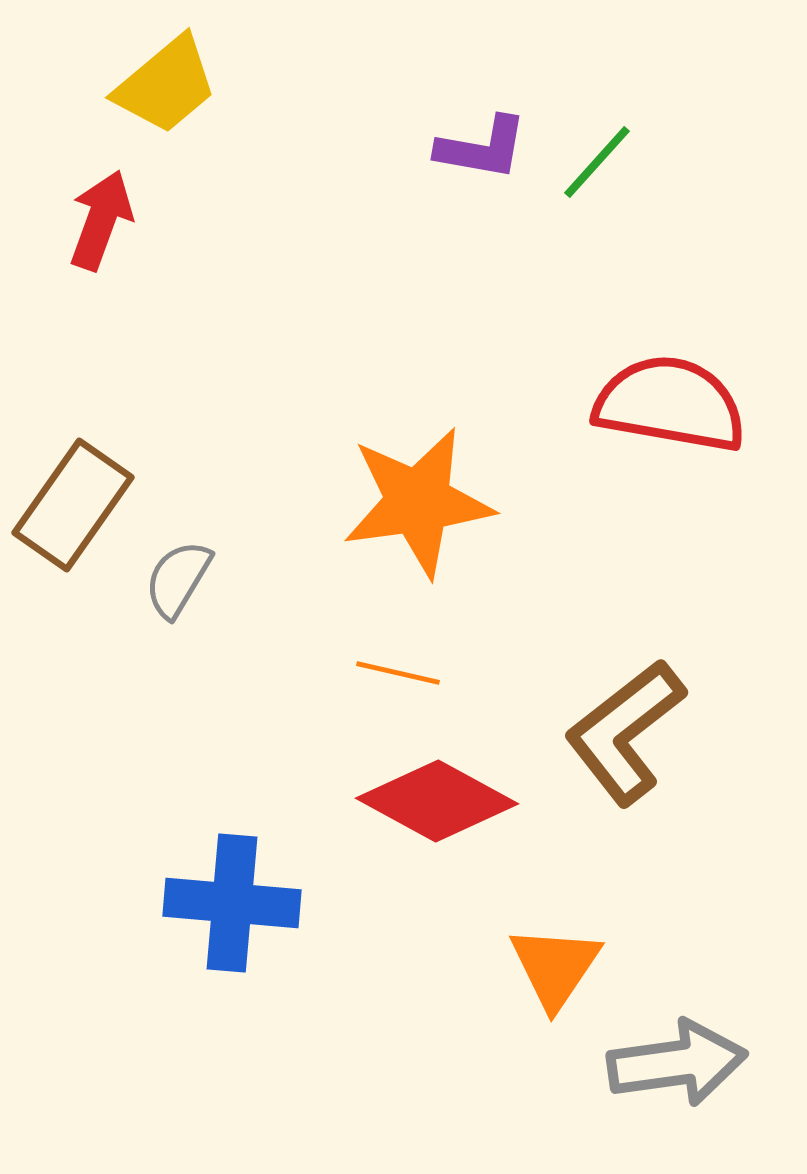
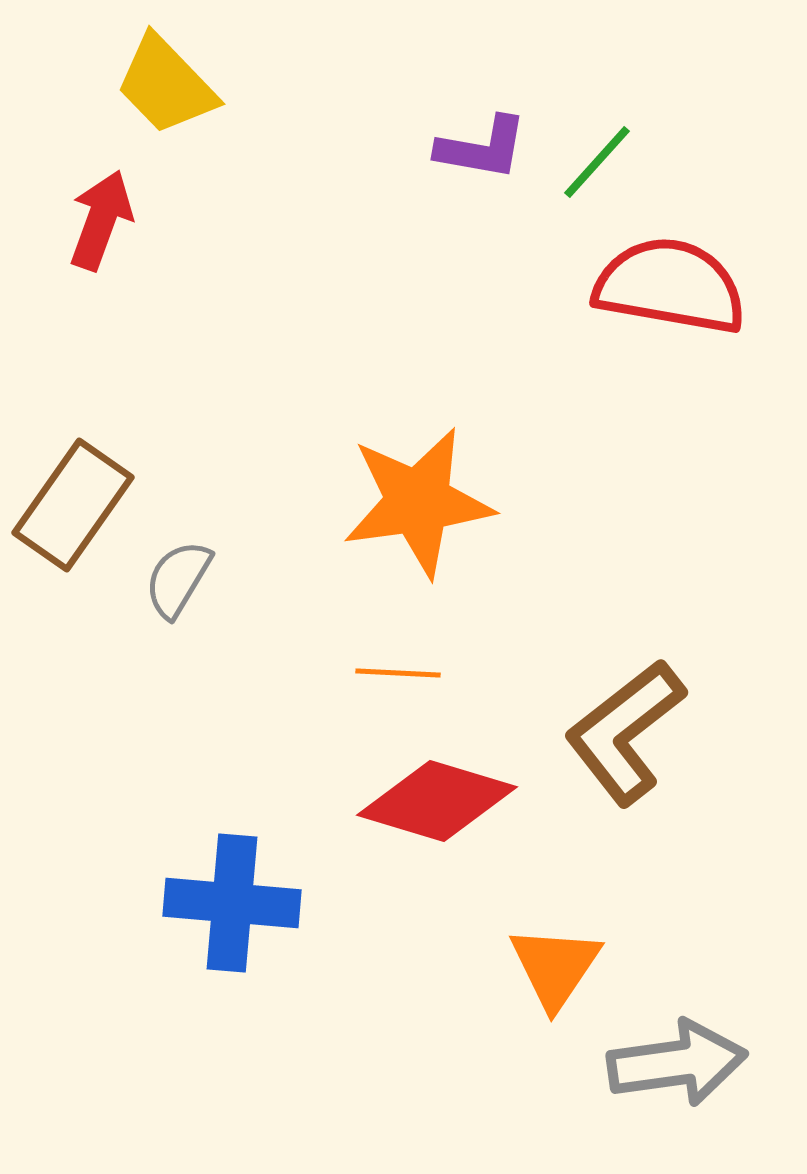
yellow trapezoid: rotated 86 degrees clockwise
red semicircle: moved 118 px up
orange line: rotated 10 degrees counterclockwise
red diamond: rotated 12 degrees counterclockwise
